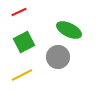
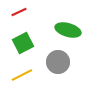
green ellipse: moved 1 px left; rotated 10 degrees counterclockwise
green square: moved 1 px left, 1 px down
gray circle: moved 5 px down
